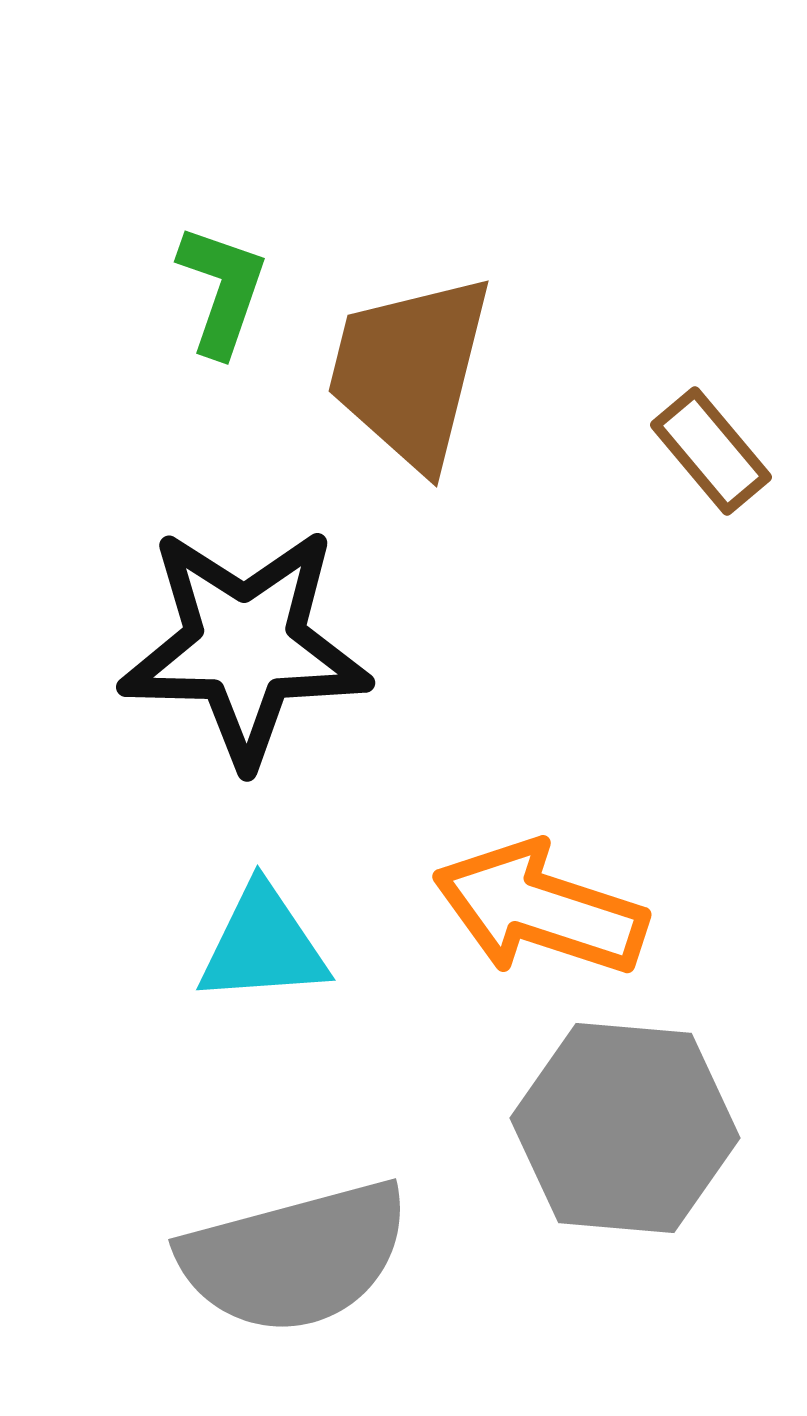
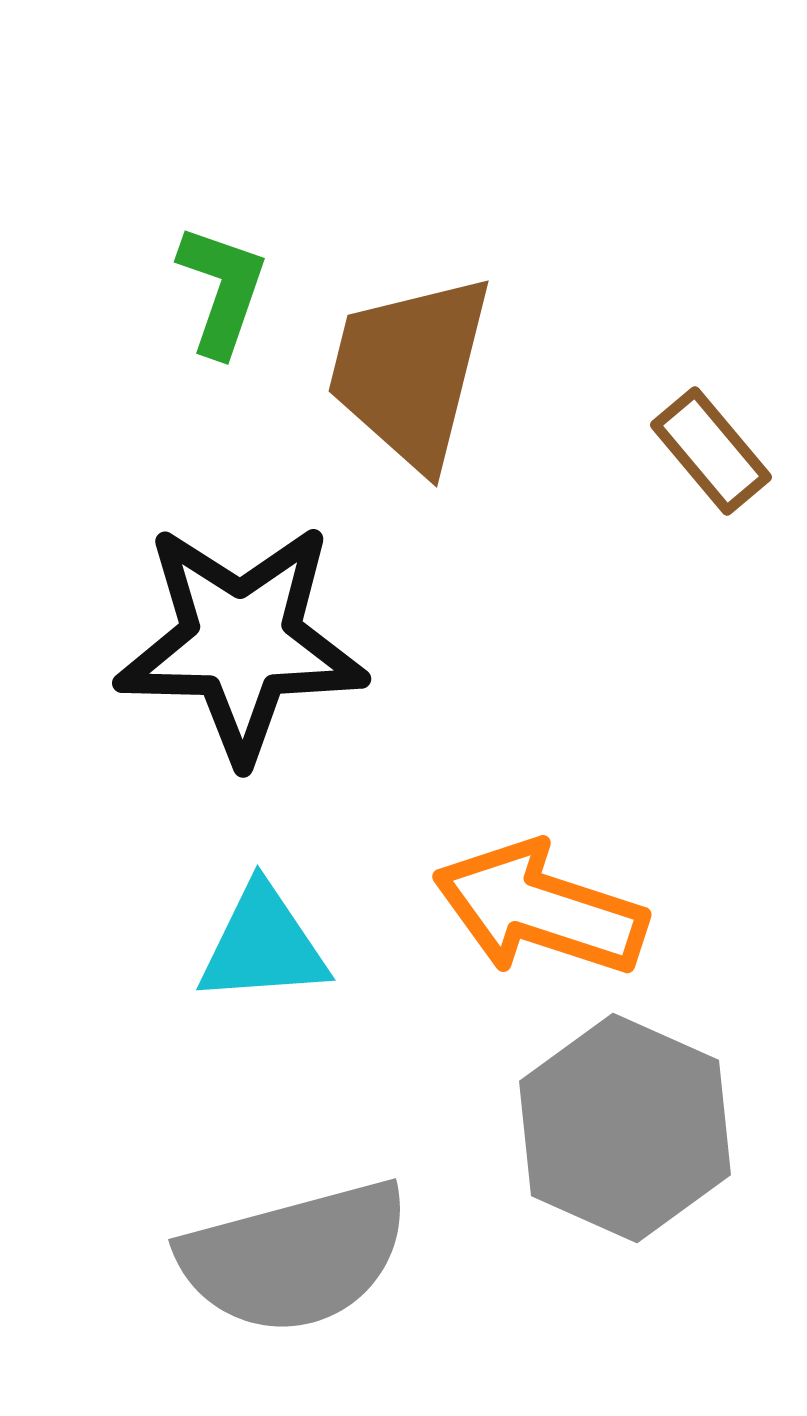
black star: moved 4 px left, 4 px up
gray hexagon: rotated 19 degrees clockwise
